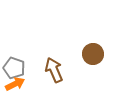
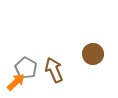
gray pentagon: moved 12 px right; rotated 10 degrees clockwise
orange arrow: moved 1 px right, 2 px up; rotated 18 degrees counterclockwise
